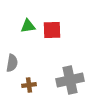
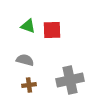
green triangle: rotated 28 degrees clockwise
gray semicircle: moved 13 px right, 3 px up; rotated 84 degrees counterclockwise
